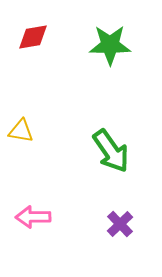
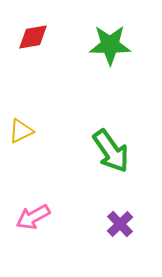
yellow triangle: rotated 36 degrees counterclockwise
pink arrow: rotated 28 degrees counterclockwise
